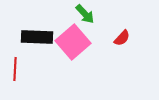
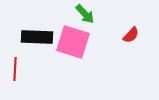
red semicircle: moved 9 px right, 3 px up
pink square: rotated 32 degrees counterclockwise
